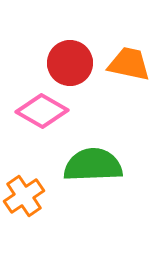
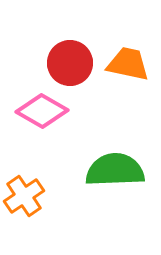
orange trapezoid: moved 1 px left
green semicircle: moved 22 px right, 5 px down
